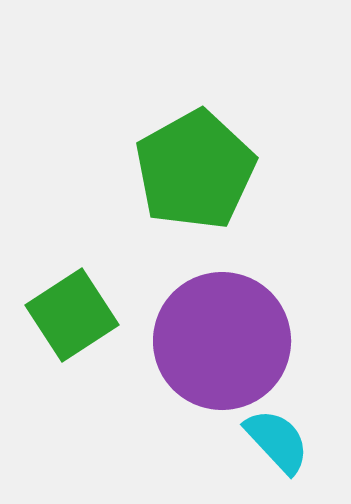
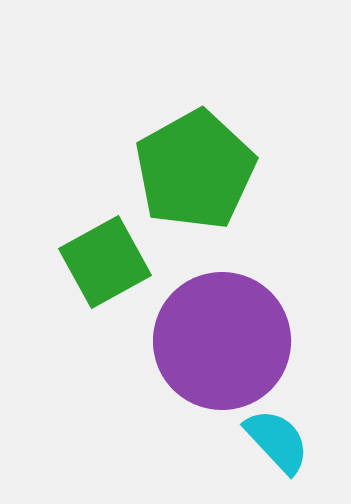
green square: moved 33 px right, 53 px up; rotated 4 degrees clockwise
